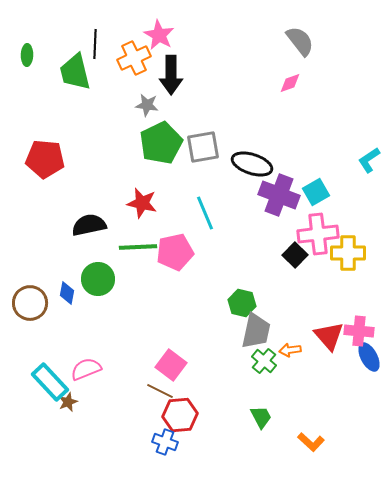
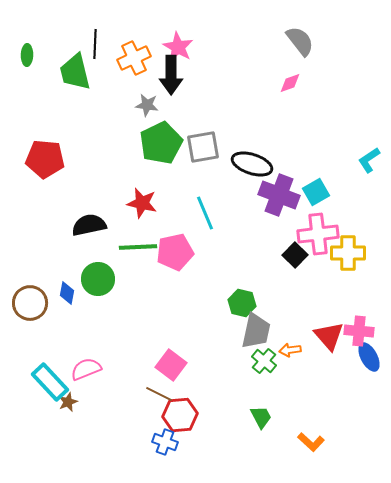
pink star at (159, 35): moved 19 px right, 12 px down
brown line at (160, 391): moved 1 px left, 3 px down
